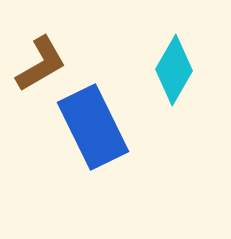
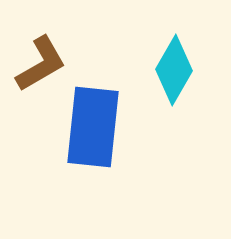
blue rectangle: rotated 32 degrees clockwise
